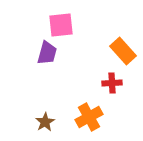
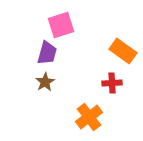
pink square: rotated 12 degrees counterclockwise
orange rectangle: rotated 12 degrees counterclockwise
orange cross: rotated 8 degrees counterclockwise
brown star: moved 40 px up
